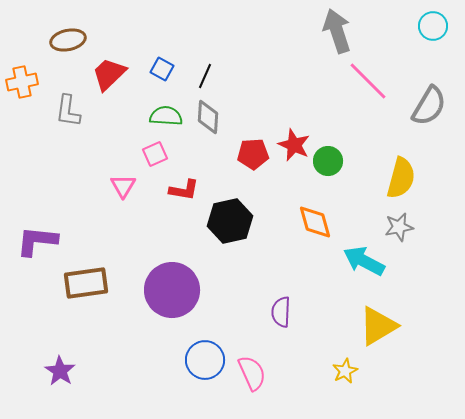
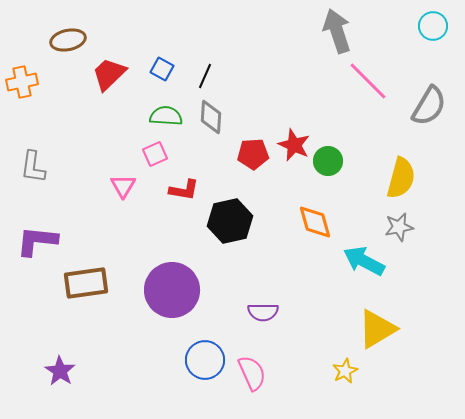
gray L-shape: moved 35 px left, 56 px down
gray diamond: moved 3 px right
purple semicircle: moved 18 px left; rotated 92 degrees counterclockwise
yellow triangle: moved 1 px left, 3 px down
